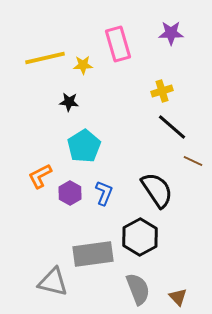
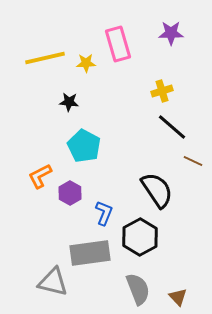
yellow star: moved 3 px right, 2 px up
cyan pentagon: rotated 12 degrees counterclockwise
blue L-shape: moved 20 px down
gray rectangle: moved 3 px left, 1 px up
